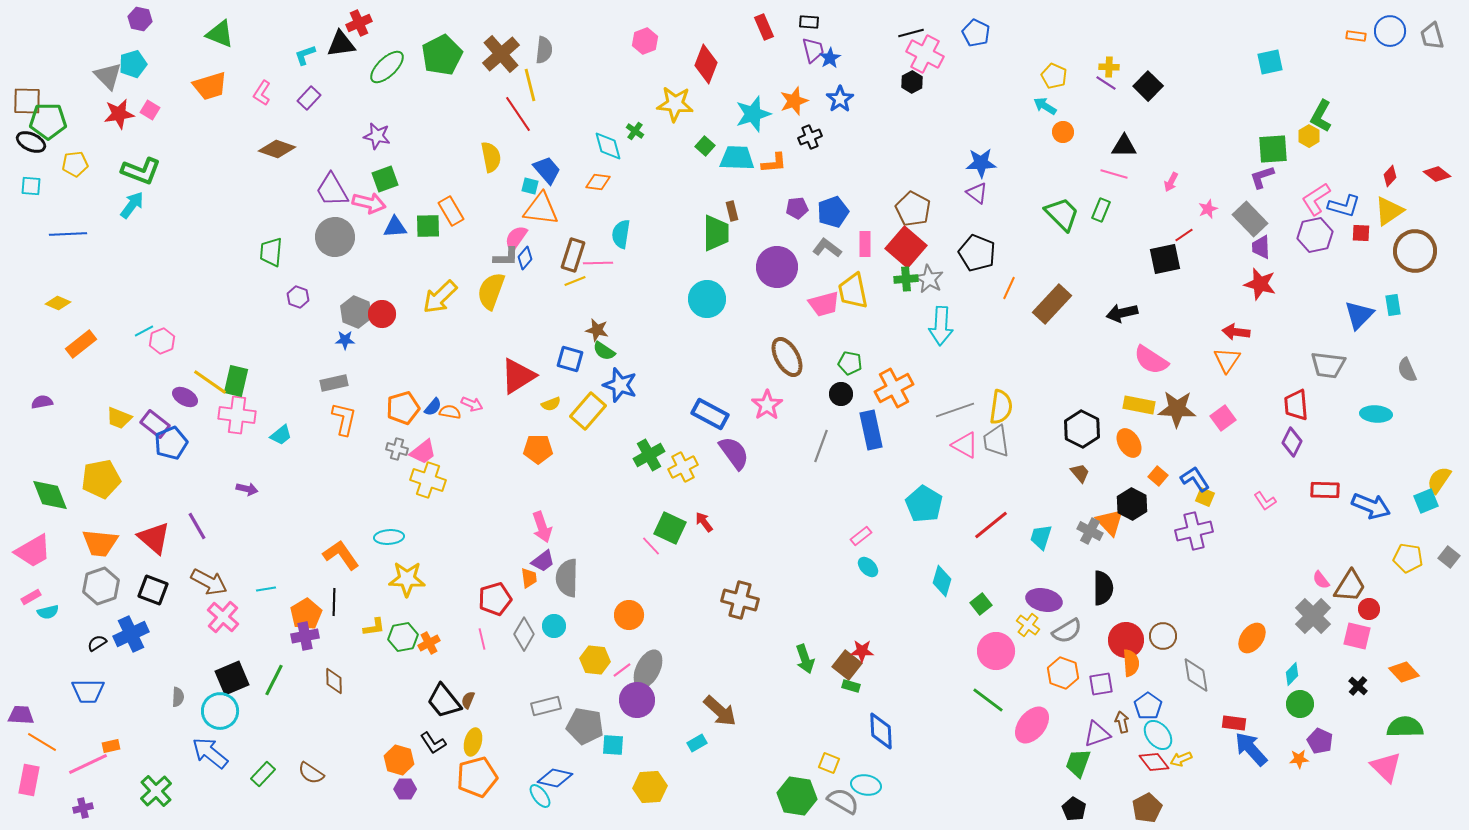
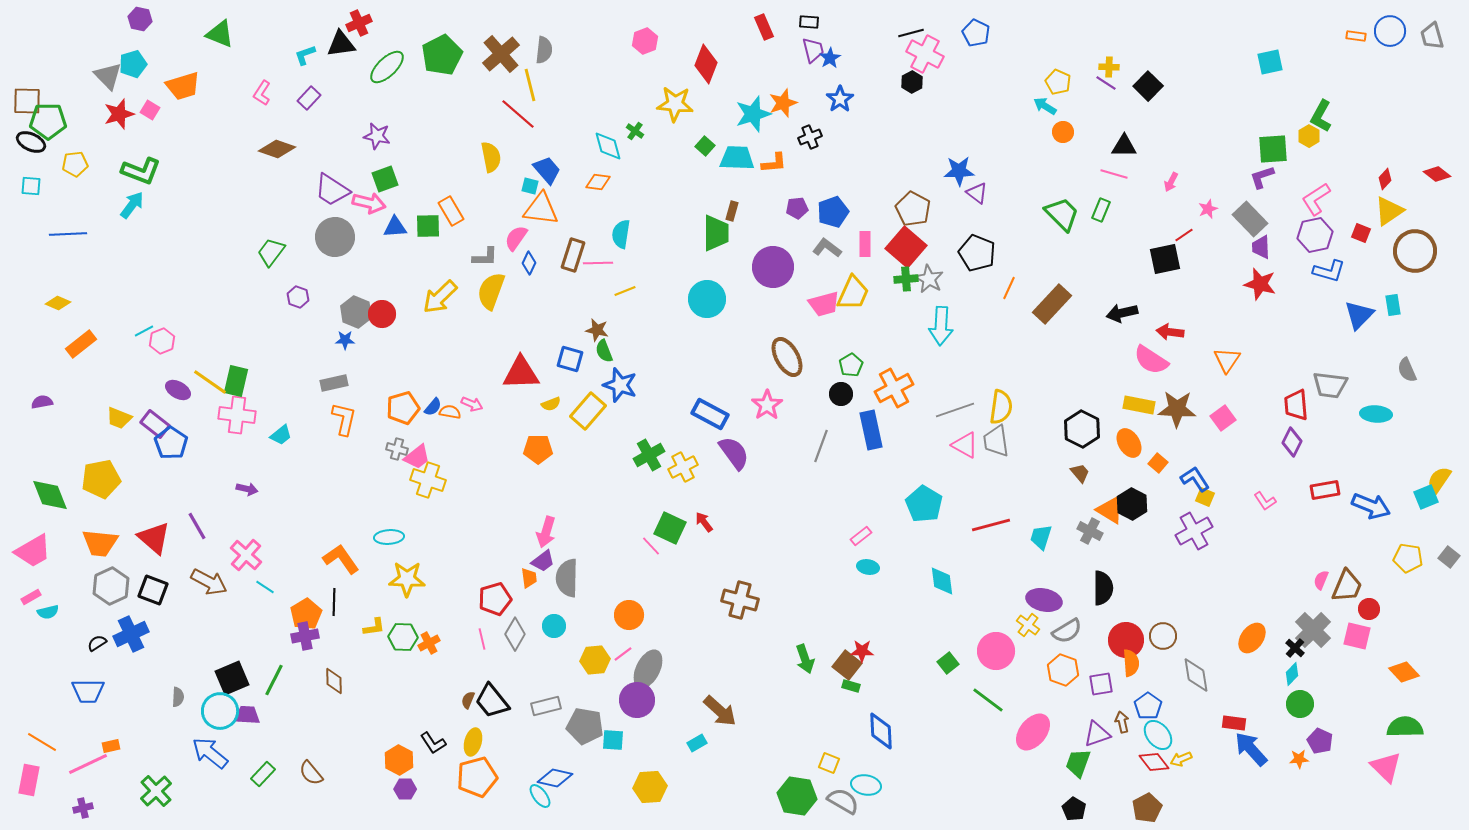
yellow pentagon at (1054, 76): moved 4 px right, 6 px down
orange trapezoid at (210, 86): moved 27 px left
orange star at (794, 101): moved 11 px left, 2 px down
red star at (119, 114): rotated 8 degrees counterclockwise
red line at (518, 114): rotated 15 degrees counterclockwise
blue star at (981, 163): moved 22 px left, 8 px down
red diamond at (1390, 176): moved 5 px left, 3 px down
purple trapezoid at (332, 190): rotated 27 degrees counterclockwise
blue L-shape at (1344, 206): moved 15 px left, 65 px down
brown rectangle at (732, 211): rotated 30 degrees clockwise
red square at (1361, 233): rotated 18 degrees clockwise
green trapezoid at (271, 252): rotated 32 degrees clockwise
gray L-shape at (506, 257): moved 21 px left
blue diamond at (525, 258): moved 4 px right, 5 px down; rotated 15 degrees counterclockwise
purple circle at (777, 267): moved 4 px left
yellow line at (575, 281): moved 50 px right, 10 px down
yellow trapezoid at (853, 291): moved 2 px down; rotated 144 degrees counterclockwise
red arrow at (1236, 332): moved 66 px left
green semicircle at (604, 351): rotated 35 degrees clockwise
green pentagon at (850, 363): moved 1 px right, 2 px down; rotated 30 degrees clockwise
gray trapezoid at (1328, 365): moved 2 px right, 20 px down
red triangle at (518, 376): moved 3 px right, 3 px up; rotated 30 degrees clockwise
purple ellipse at (185, 397): moved 7 px left, 7 px up
blue pentagon at (171, 443): rotated 16 degrees counterclockwise
pink trapezoid at (423, 452): moved 6 px left, 5 px down
orange square at (1158, 476): moved 13 px up
red rectangle at (1325, 490): rotated 12 degrees counterclockwise
cyan square at (1426, 501): moved 4 px up
orange triangle at (1110, 522): moved 12 px up; rotated 16 degrees counterclockwise
red line at (991, 525): rotated 24 degrees clockwise
pink arrow at (542, 527): moved 4 px right, 5 px down; rotated 36 degrees clockwise
purple cross at (1194, 531): rotated 15 degrees counterclockwise
orange L-shape at (341, 555): moved 4 px down
cyan ellipse at (868, 567): rotated 35 degrees counterclockwise
pink semicircle at (1321, 580): rotated 60 degrees clockwise
cyan diamond at (942, 581): rotated 24 degrees counterclockwise
gray hexagon at (101, 586): moved 10 px right; rotated 6 degrees counterclockwise
brown trapezoid at (1350, 586): moved 3 px left; rotated 9 degrees counterclockwise
cyan line at (266, 589): moved 1 px left, 2 px up; rotated 42 degrees clockwise
green square at (981, 604): moved 33 px left, 59 px down
gray cross at (1313, 616): moved 14 px down
pink cross at (223, 617): moved 23 px right, 62 px up
gray diamond at (524, 634): moved 9 px left
green hexagon at (403, 637): rotated 12 degrees clockwise
yellow hexagon at (595, 660): rotated 12 degrees counterclockwise
pink line at (622, 670): moved 1 px right, 16 px up
orange hexagon at (1063, 673): moved 3 px up
black cross at (1358, 686): moved 63 px left, 38 px up
black trapezoid at (444, 701): moved 48 px right
purple trapezoid at (21, 715): moved 226 px right
pink ellipse at (1032, 725): moved 1 px right, 7 px down
cyan square at (613, 745): moved 5 px up
orange hexagon at (399, 760): rotated 12 degrees clockwise
brown semicircle at (311, 773): rotated 16 degrees clockwise
